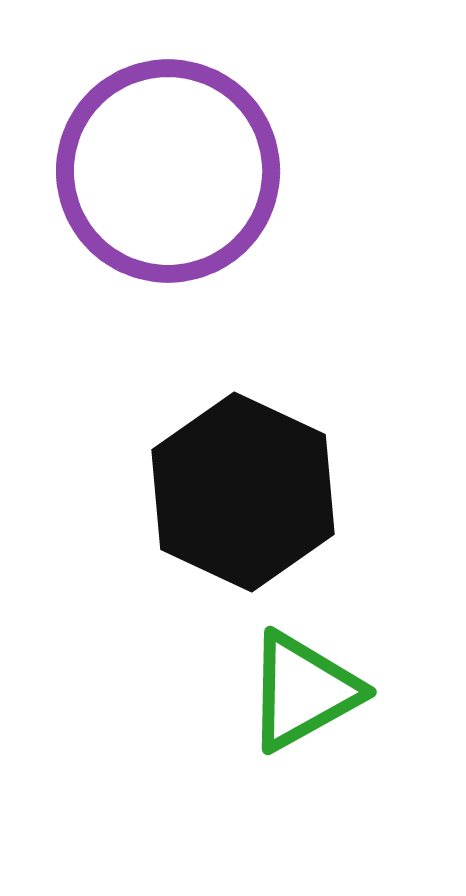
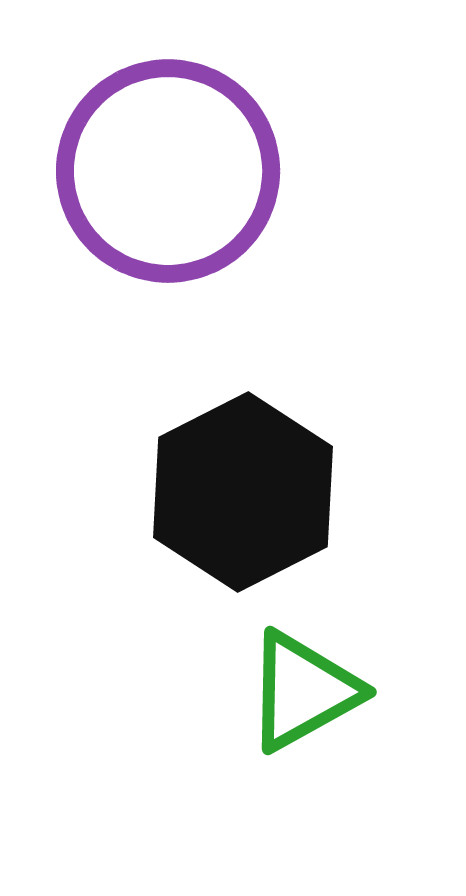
black hexagon: rotated 8 degrees clockwise
